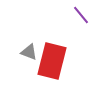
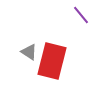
gray triangle: rotated 12 degrees clockwise
